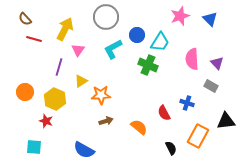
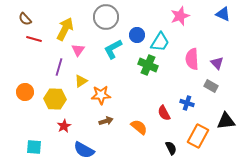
blue triangle: moved 13 px right, 5 px up; rotated 21 degrees counterclockwise
yellow hexagon: rotated 20 degrees counterclockwise
red star: moved 18 px right, 5 px down; rotated 24 degrees clockwise
